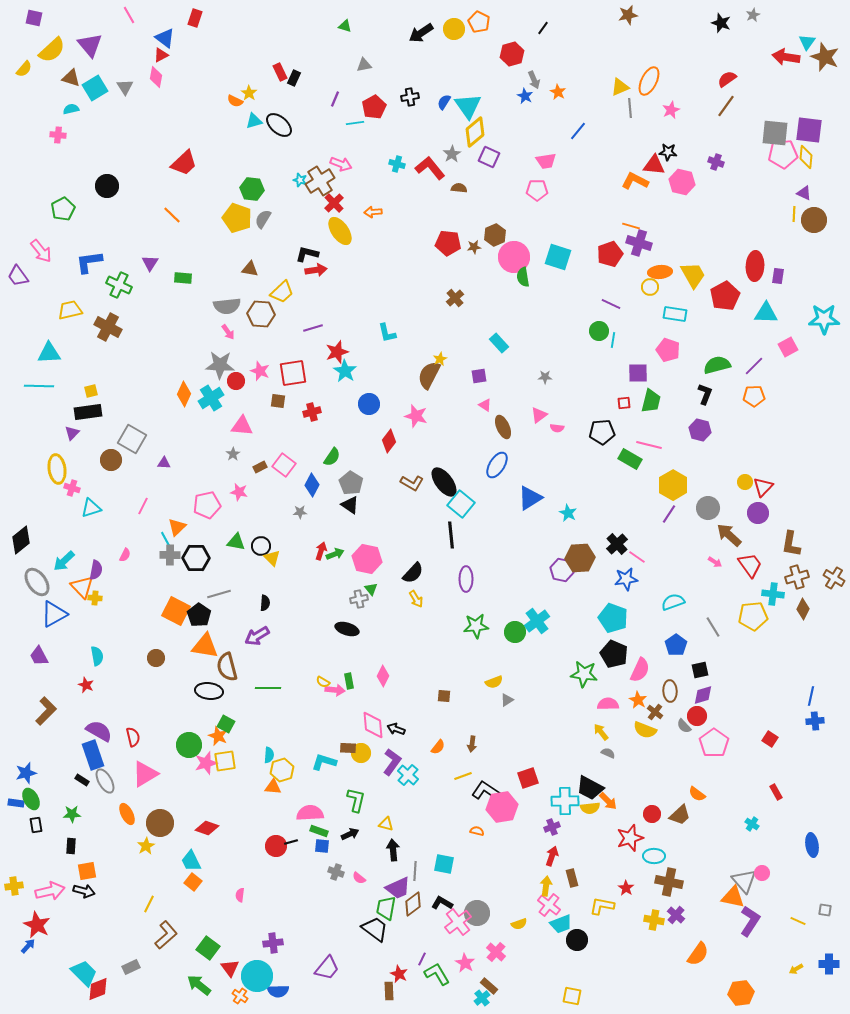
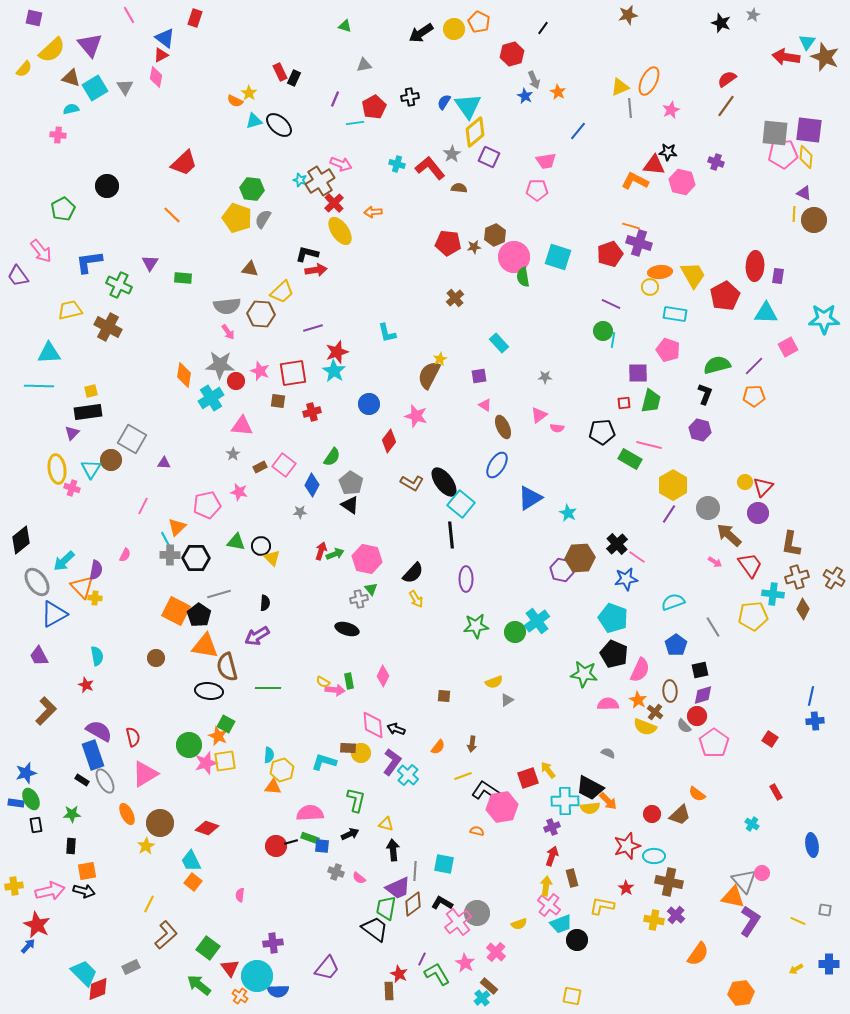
green circle at (599, 331): moved 4 px right
cyan star at (345, 371): moved 11 px left
orange diamond at (184, 394): moved 19 px up; rotated 15 degrees counterclockwise
cyan triangle at (91, 508): moved 39 px up; rotated 40 degrees counterclockwise
yellow semicircle at (645, 730): moved 3 px up
yellow arrow at (601, 732): moved 53 px left, 38 px down
green rectangle at (319, 831): moved 9 px left, 7 px down
red star at (630, 838): moved 3 px left, 8 px down
